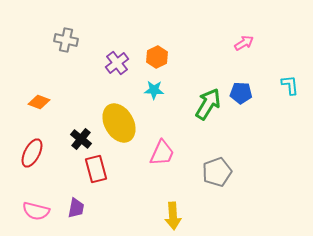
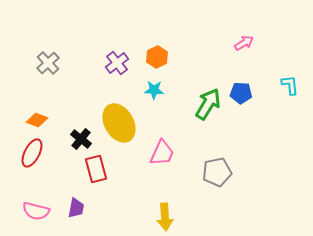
gray cross: moved 18 px left, 23 px down; rotated 35 degrees clockwise
orange diamond: moved 2 px left, 18 px down
gray pentagon: rotated 8 degrees clockwise
yellow arrow: moved 8 px left, 1 px down
